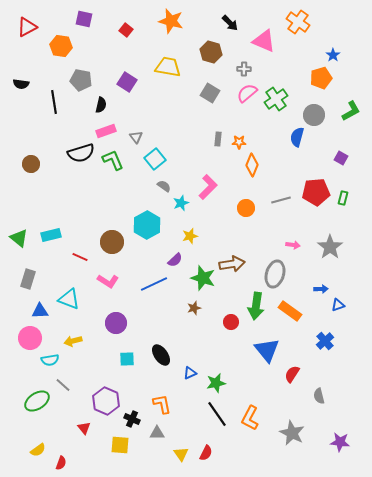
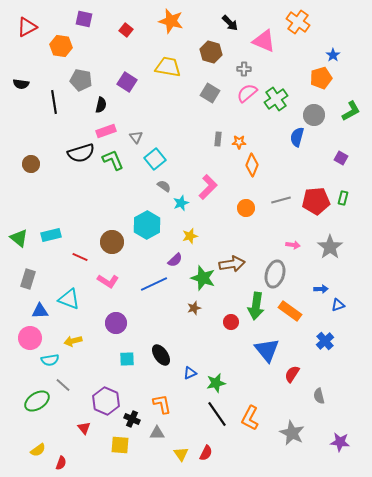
red pentagon at (316, 192): moved 9 px down
